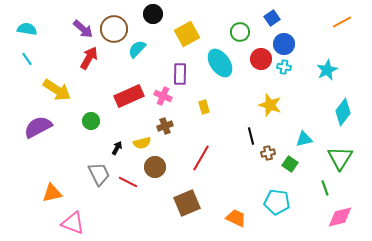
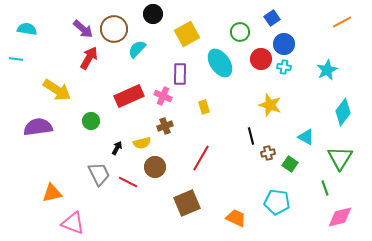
cyan line at (27, 59): moved 11 px left; rotated 48 degrees counterclockwise
purple semicircle at (38, 127): rotated 20 degrees clockwise
cyan triangle at (304, 139): moved 2 px right, 2 px up; rotated 42 degrees clockwise
